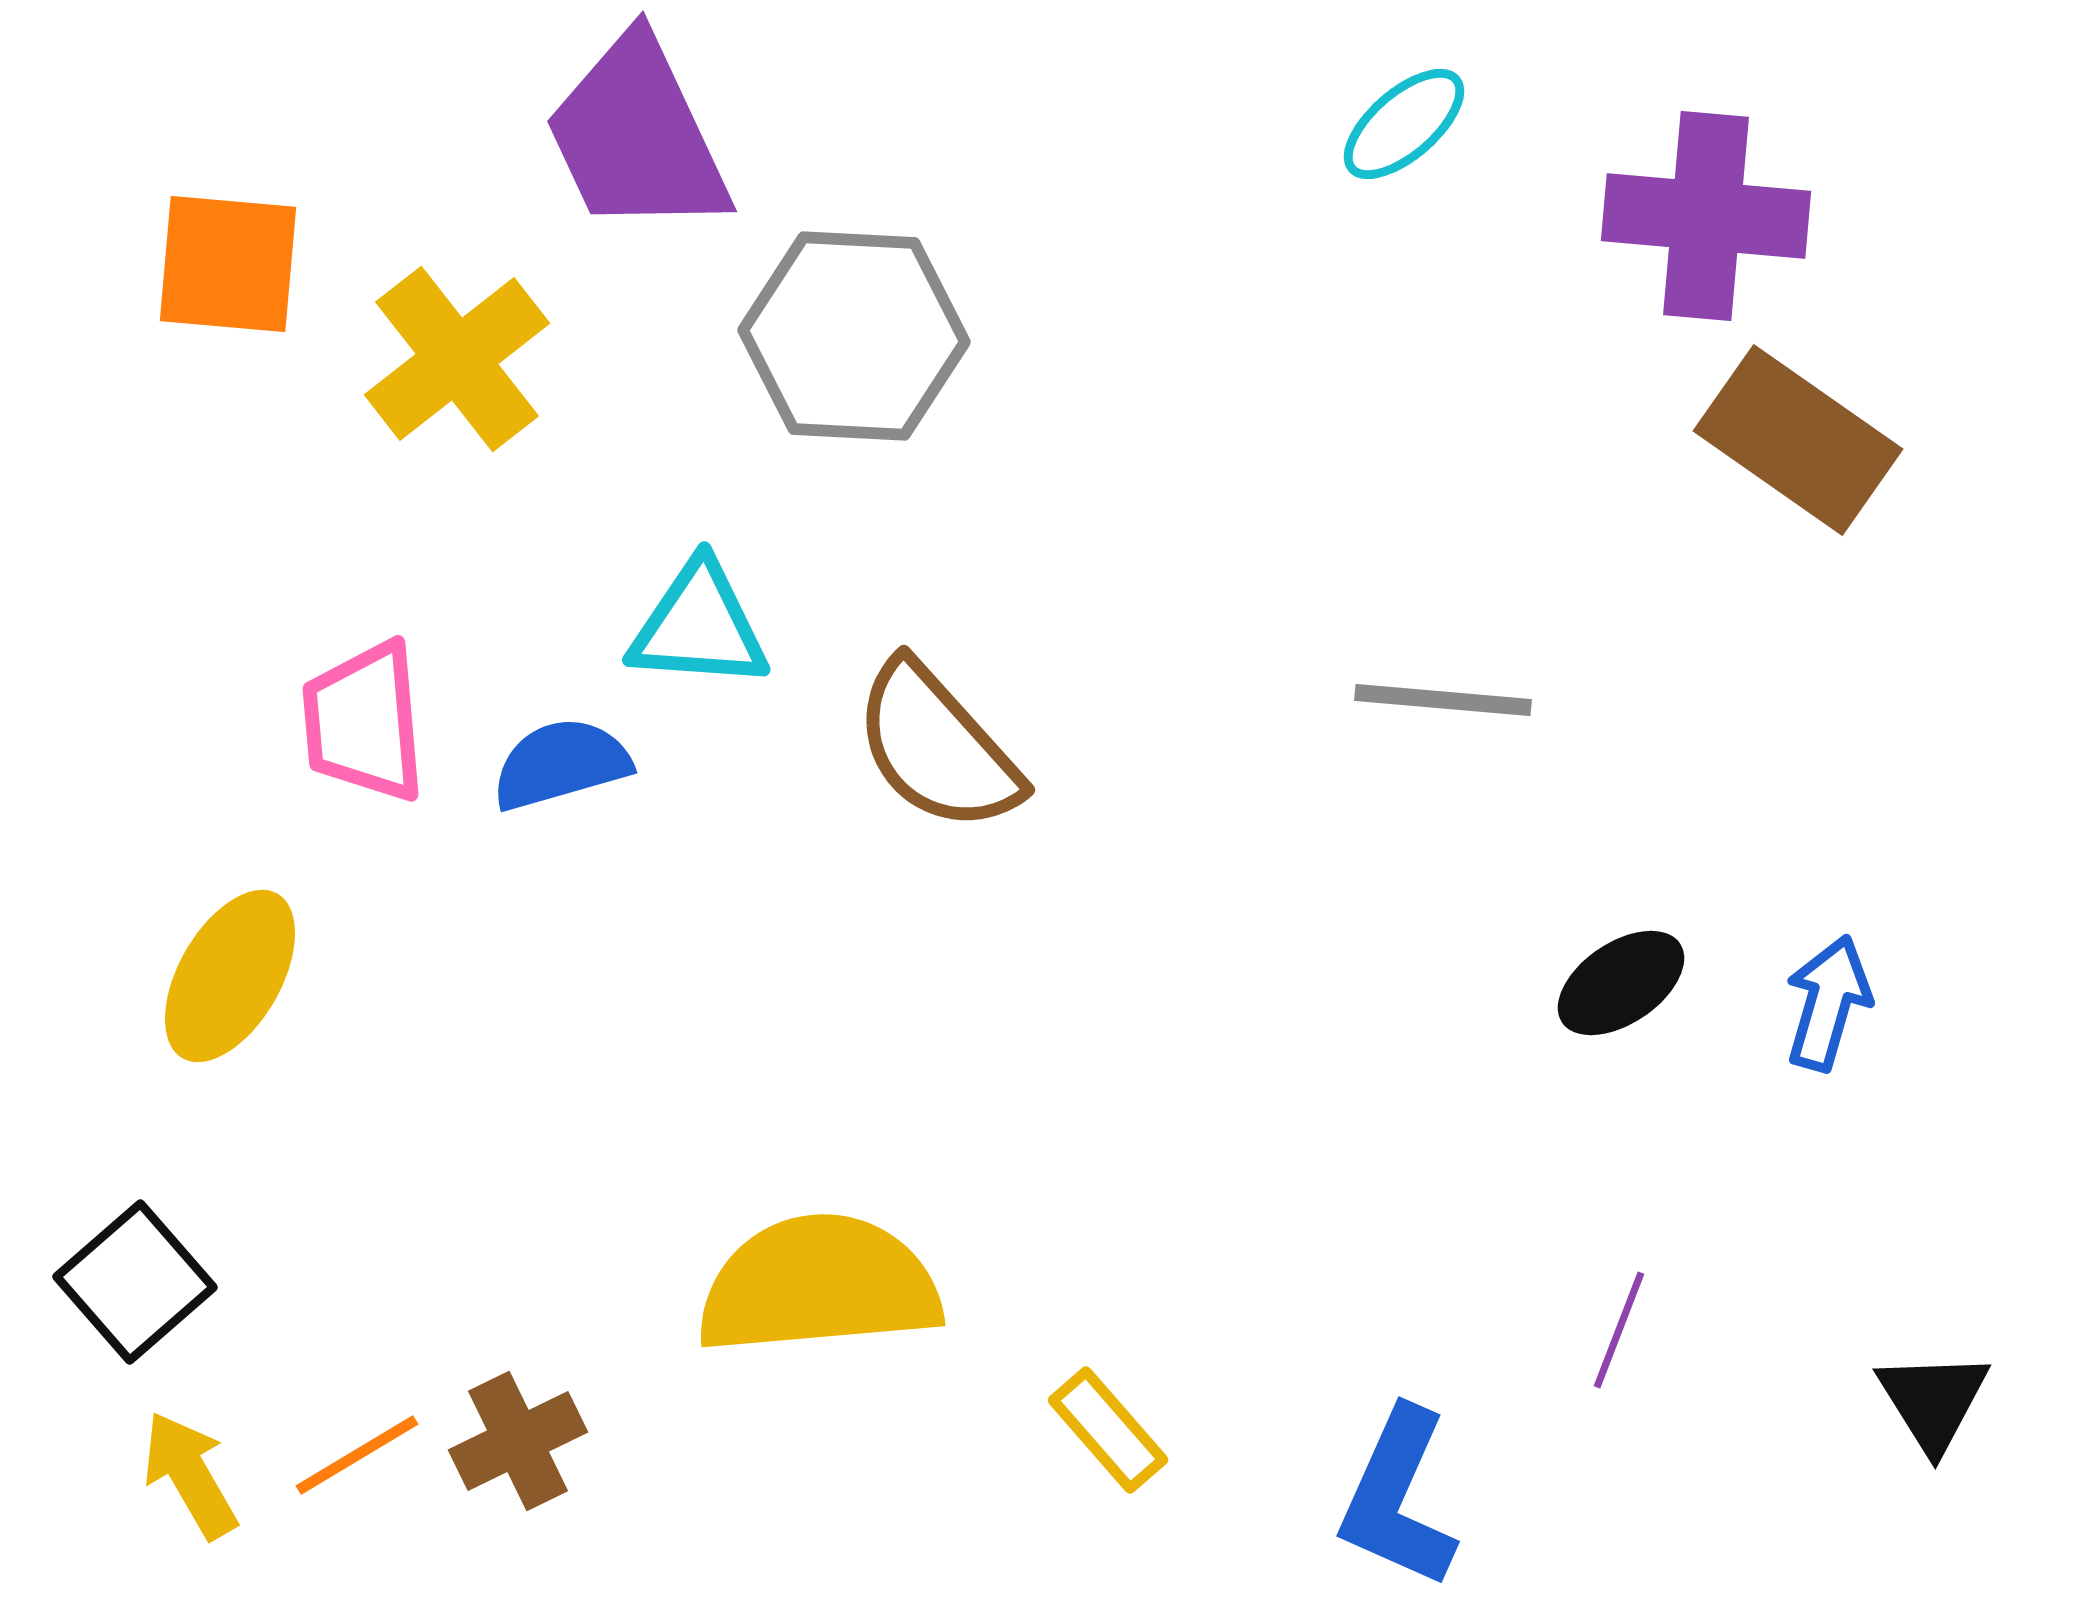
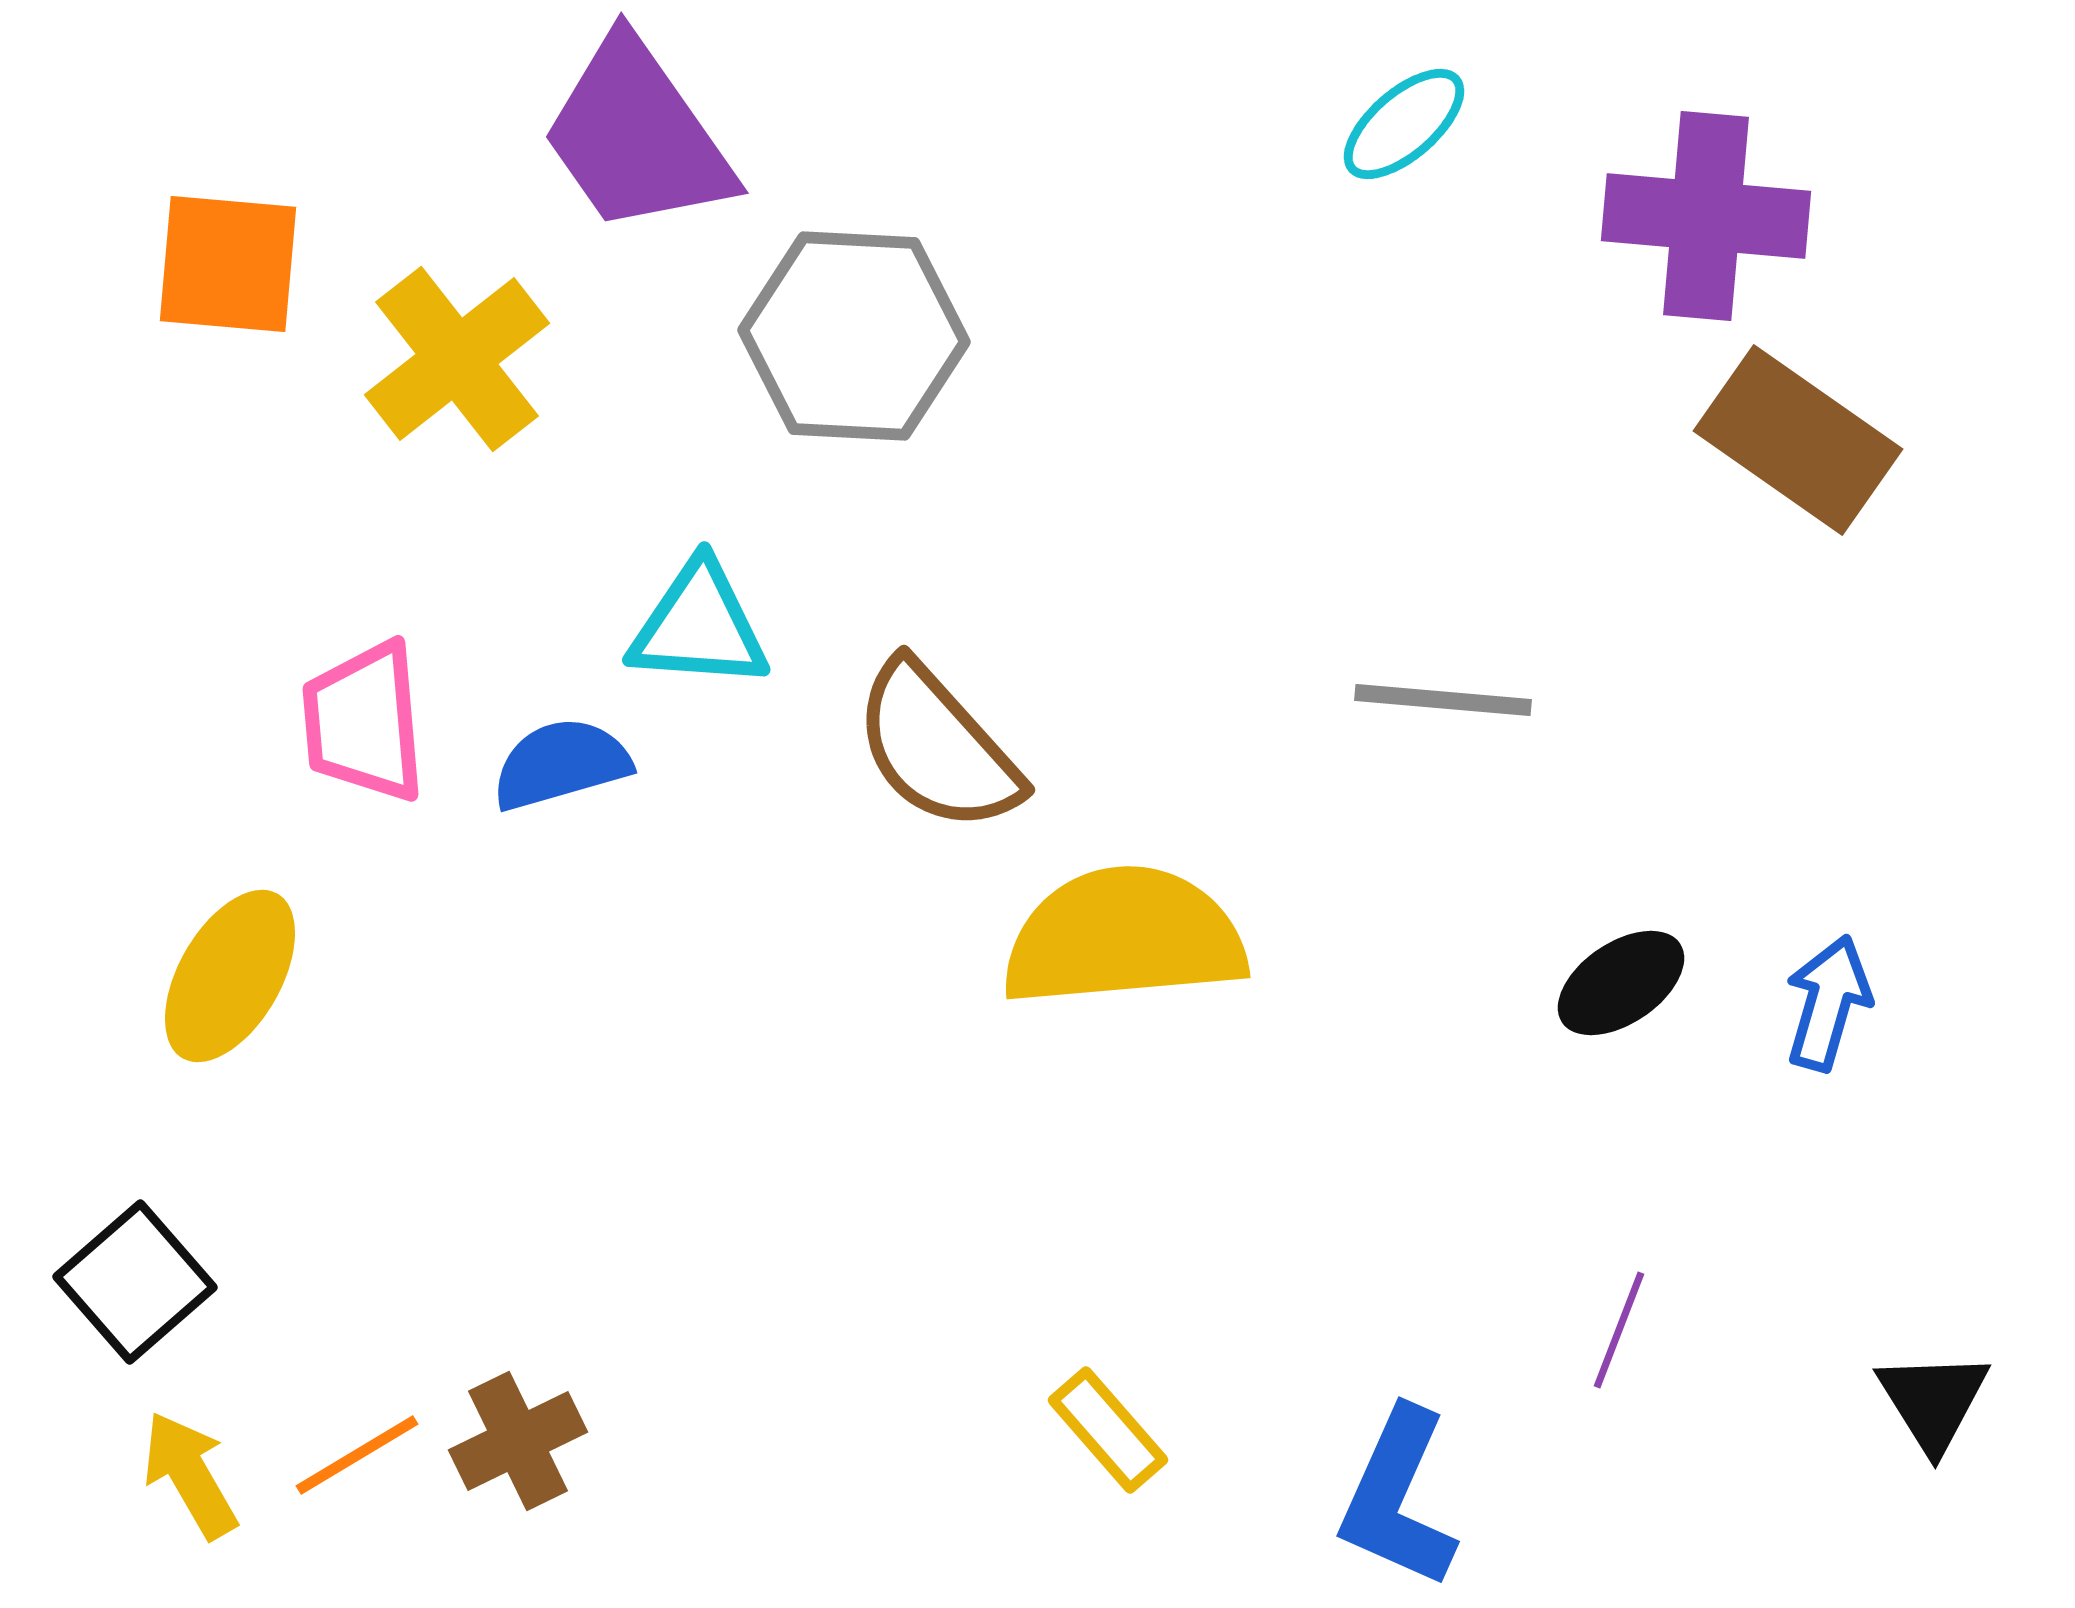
purple trapezoid: rotated 10 degrees counterclockwise
yellow semicircle: moved 305 px right, 348 px up
